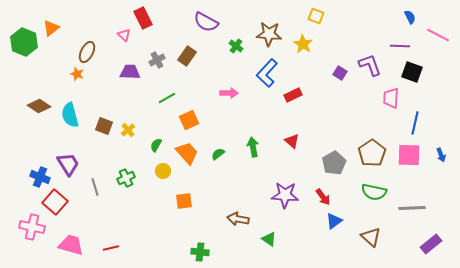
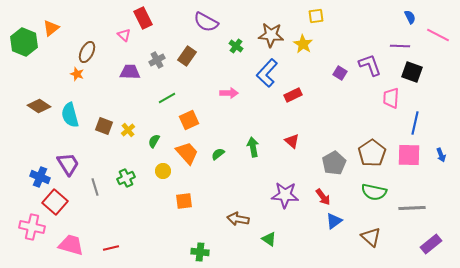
yellow square at (316, 16): rotated 28 degrees counterclockwise
brown star at (269, 34): moved 2 px right, 1 px down
green semicircle at (156, 145): moved 2 px left, 4 px up
